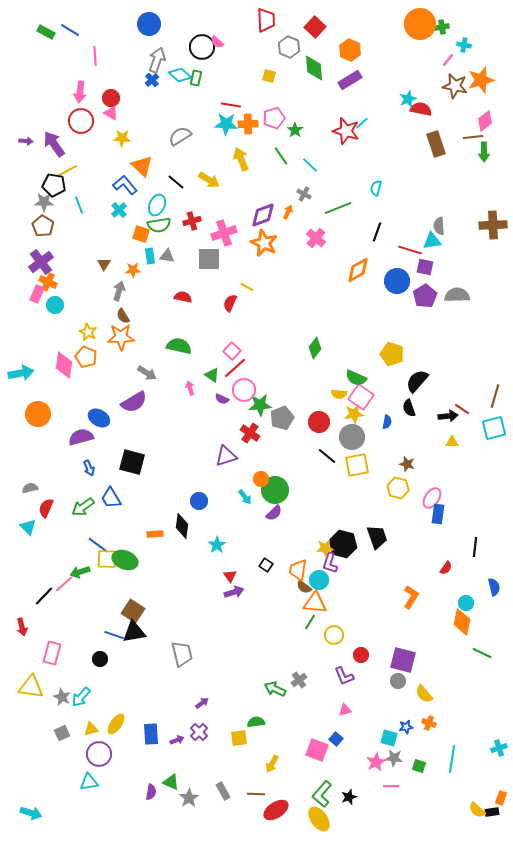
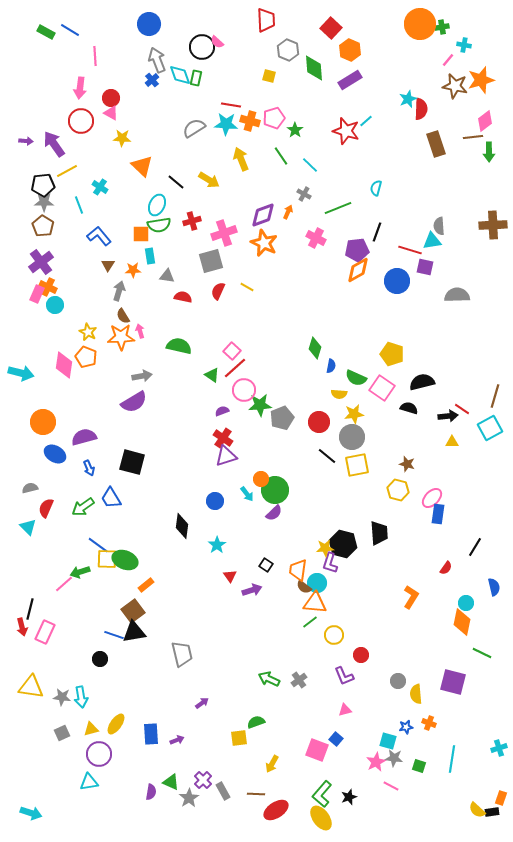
red square at (315, 27): moved 16 px right, 1 px down
gray hexagon at (289, 47): moved 1 px left, 3 px down
gray arrow at (157, 60): rotated 40 degrees counterclockwise
cyan diamond at (180, 75): rotated 30 degrees clockwise
pink arrow at (80, 92): moved 4 px up
red semicircle at (421, 109): rotated 80 degrees clockwise
cyan line at (362, 123): moved 4 px right, 2 px up
orange cross at (248, 124): moved 2 px right, 3 px up; rotated 18 degrees clockwise
gray semicircle at (180, 136): moved 14 px right, 8 px up
green arrow at (484, 152): moved 5 px right
black pentagon at (54, 185): moved 11 px left; rotated 15 degrees counterclockwise
blue L-shape at (125, 185): moved 26 px left, 51 px down
cyan cross at (119, 210): moved 19 px left, 23 px up; rotated 14 degrees counterclockwise
orange square at (141, 234): rotated 18 degrees counterclockwise
pink cross at (316, 238): rotated 12 degrees counterclockwise
gray triangle at (167, 256): moved 20 px down
gray square at (209, 259): moved 2 px right, 2 px down; rotated 15 degrees counterclockwise
brown triangle at (104, 264): moved 4 px right, 1 px down
orange cross at (48, 282): moved 5 px down
purple pentagon at (425, 296): moved 68 px left, 46 px up; rotated 25 degrees clockwise
red semicircle at (230, 303): moved 12 px left, 12 px up
green diamond at (315, 348): rotated 20 degrees counterclockwise
cyan arrow at (21, 373): rotated 25 degrees clockwise
gray arrow at (147, 373): moved 5 px left, 3 px down; rotated 42 degrees counterclockwise
black semicircle at (417, 381): moved 5 px right, 1 px down; rotated 35 degrees clockwise
pink arrow at (190, 388): moved 50 px left, 57 px up
pink square at (361, 397): moved 21 px right, 9 px up
purple semicircle at (222, 399): moved 12 px down; rotated 136 degrees clockwise
black semicircle at (409, 408): rotated 126 degrees clockwise
orange circle at (38, 414): moved 5 px right, 8 px down
blue ellipse at (99, 418): moved 44 px left, 36 px down
blue semicircle at (387, 422): moved 56 px left, 56 px up
cyan square at (494, 428): moved 4 px left; rotated 15 degrees counterclockwise
red cross at (250, 433): moved 27 px left, 5 px down
purple semicircle at (81, 437): moved 3 px right
yellow hexagon at (398, 488): moved 2 px down
cyan arrow at (245, 497): moved 2 px right, 3 px up
pink ellipse at (432, 498): rotated 10 degrees clockwise
blue circle at (199, 501): moved 16 px right
orange rectangle at (155, 534): moved 9 px left, 51 px down; rotated 35 degrees counterclockwise
black trapezoid at (377, 537): moved 2 px right, 4 px up; rotated 15 degrees clockwise
black line at (475, 547): rotated 24 degrees clockwise
cyan circle at (319, 580): moved 2 px left, 3 px down
purple arrow at (234, 592): moved 18 px right, 2 px up
black line at (44, 596): moved 14 px left, 13 px down; rotated 30 degrees counterclockwise
brown square at (133, 611): rotated 20 degrees clockwise
green line at (310, 622): rotated 21 degrees clockwise
pink rectangle at (52, 653): moved 7 px left, 21 px up; rotated 10 degrees clockwise
purple square at (403, 660): moved 50 px right, 22 px down
green arrow at (275, 689): moved 6 px left, 10 px up
yellow semicircle at (424, 694): moved 8 px left; rotated 36 degrees clockwise
gray star at (62, 697): rotated 18 degrees counterclockwise
cyan arrow at (81, 697): rotated 50 degrees counterclockwise
green semicircle at (256, 722): rotated 12 degrees counterclockwise
purple cross at (199, 732): moved 4 px right, 48 px down
cyan square at (389, 738): moved 1 px left, 3 px down
pink line at (391, 786): rotated 28 degrees clockwise
yellow ellipse at (319, 819): moved 2 px right, 1 px up
